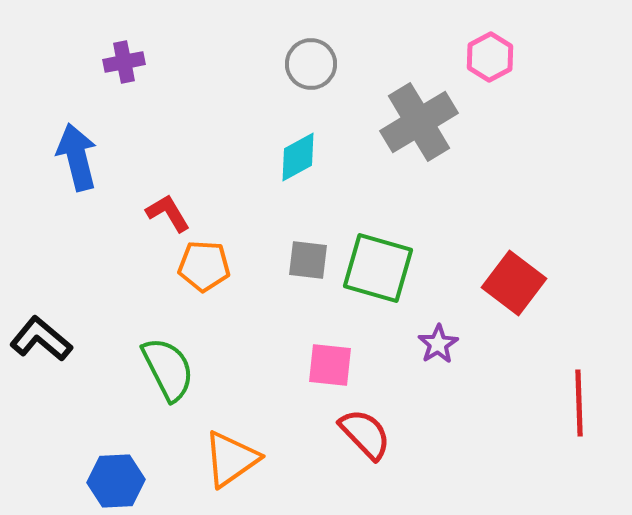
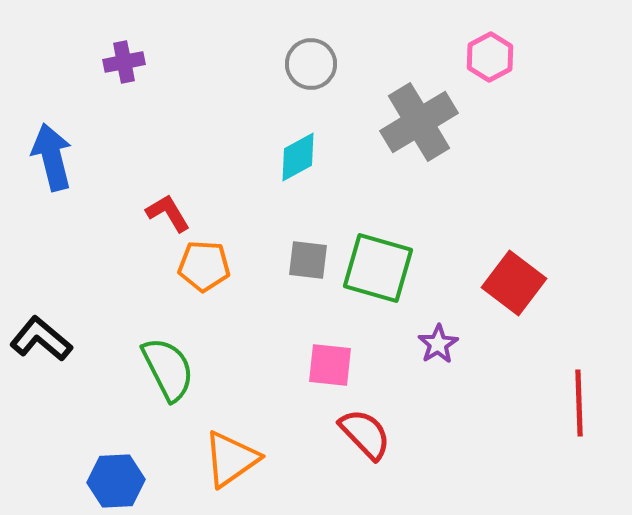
blue arrow: moved 25 px left
